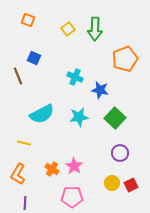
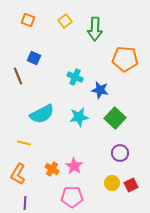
yellow square: moved 3 px left, 8 px up
orange pentagon: rotated 25 degrees clockwise
